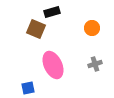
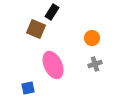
black rectangle: rotated 42 degrees counterclockwise
orange circle: moved 10 px down
